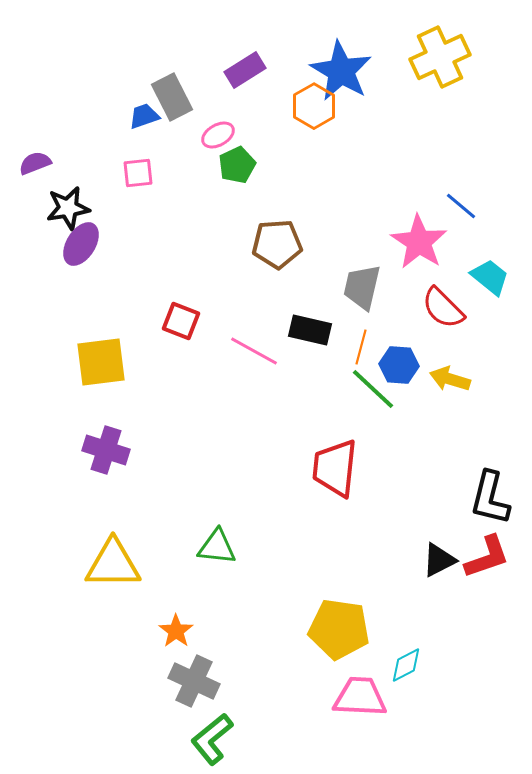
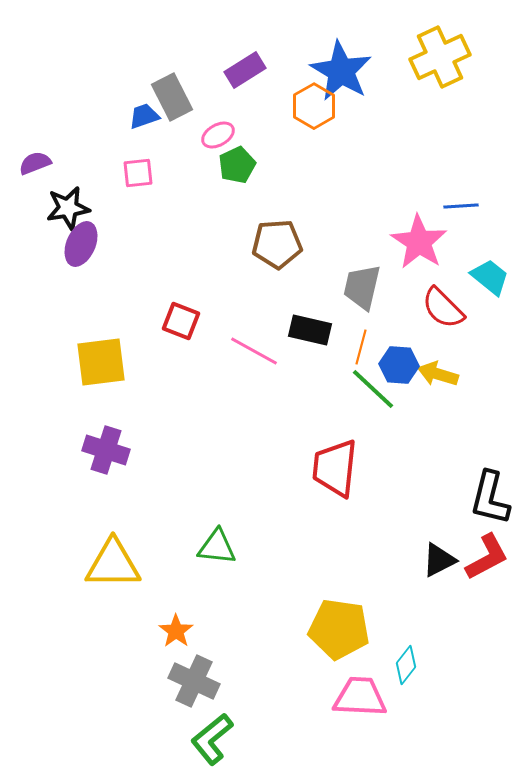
blue line: rotated 44 degrees counterclockwise
purple ellipse: rotated 9 degrees counterclockwise
yellow arrow: moved 12 px left, 5 px up
red L-shape: rotated 9 degrees counterclockwise
cyan diamond: rotated 24 degrees counterclockwise
